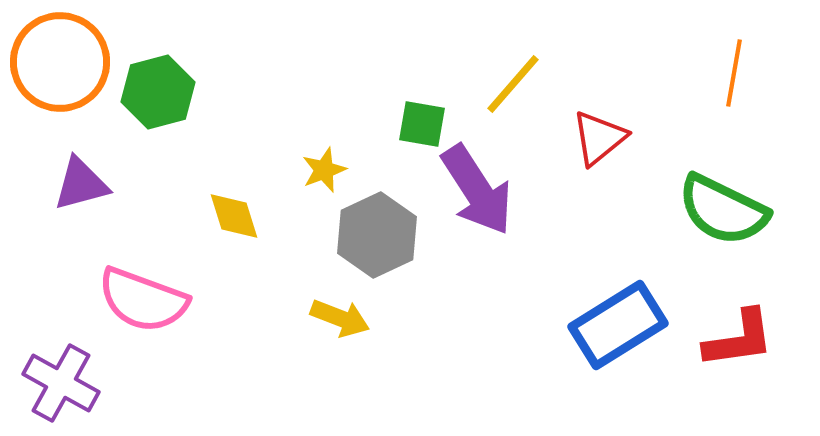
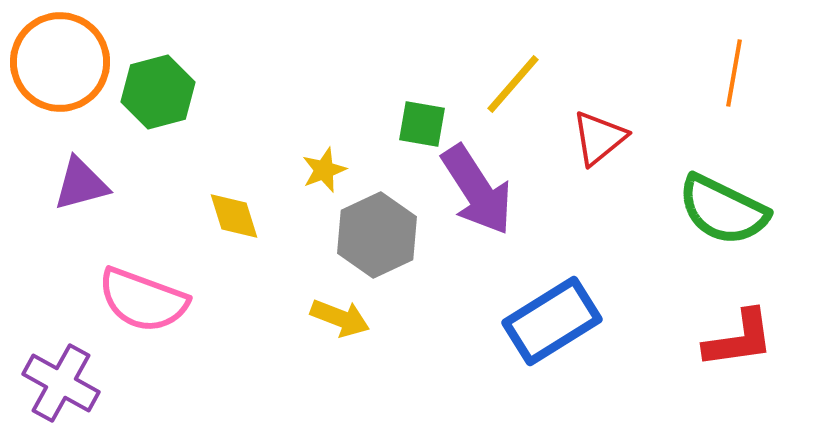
blue rectangle: moved 66 px left, 4 px up
